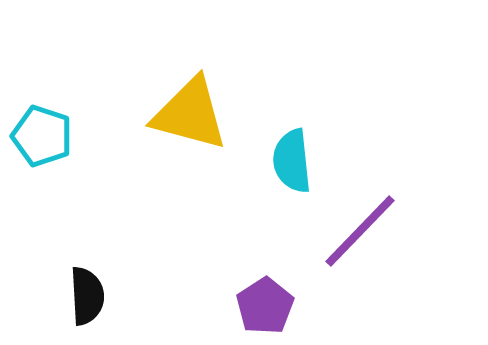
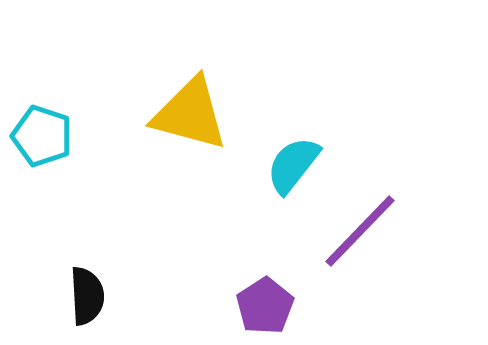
cyan semicircle: moved 1 px right, 4 px down; rotated 44 degrees clockwise
